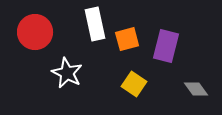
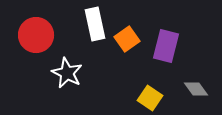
red circle: moved 1 px right, 3 px down
orange square: rotated 20 degrees counterclockwise
yellow square: moved 16 px right, 14 px down
